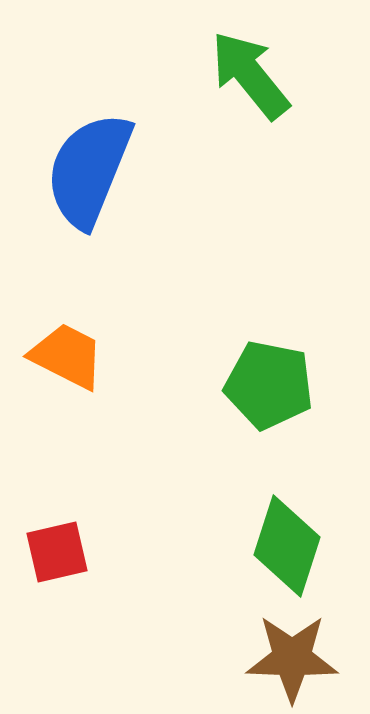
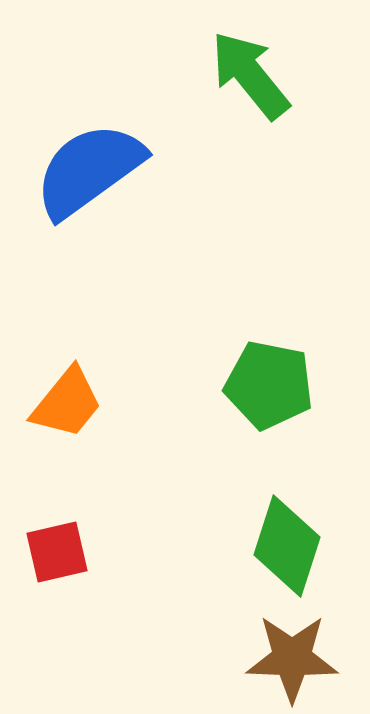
blue semicircle: rotated 32 degrees clockwise
orange trapezoid: moved 47 px down; rotated 102 degrees clockwise
